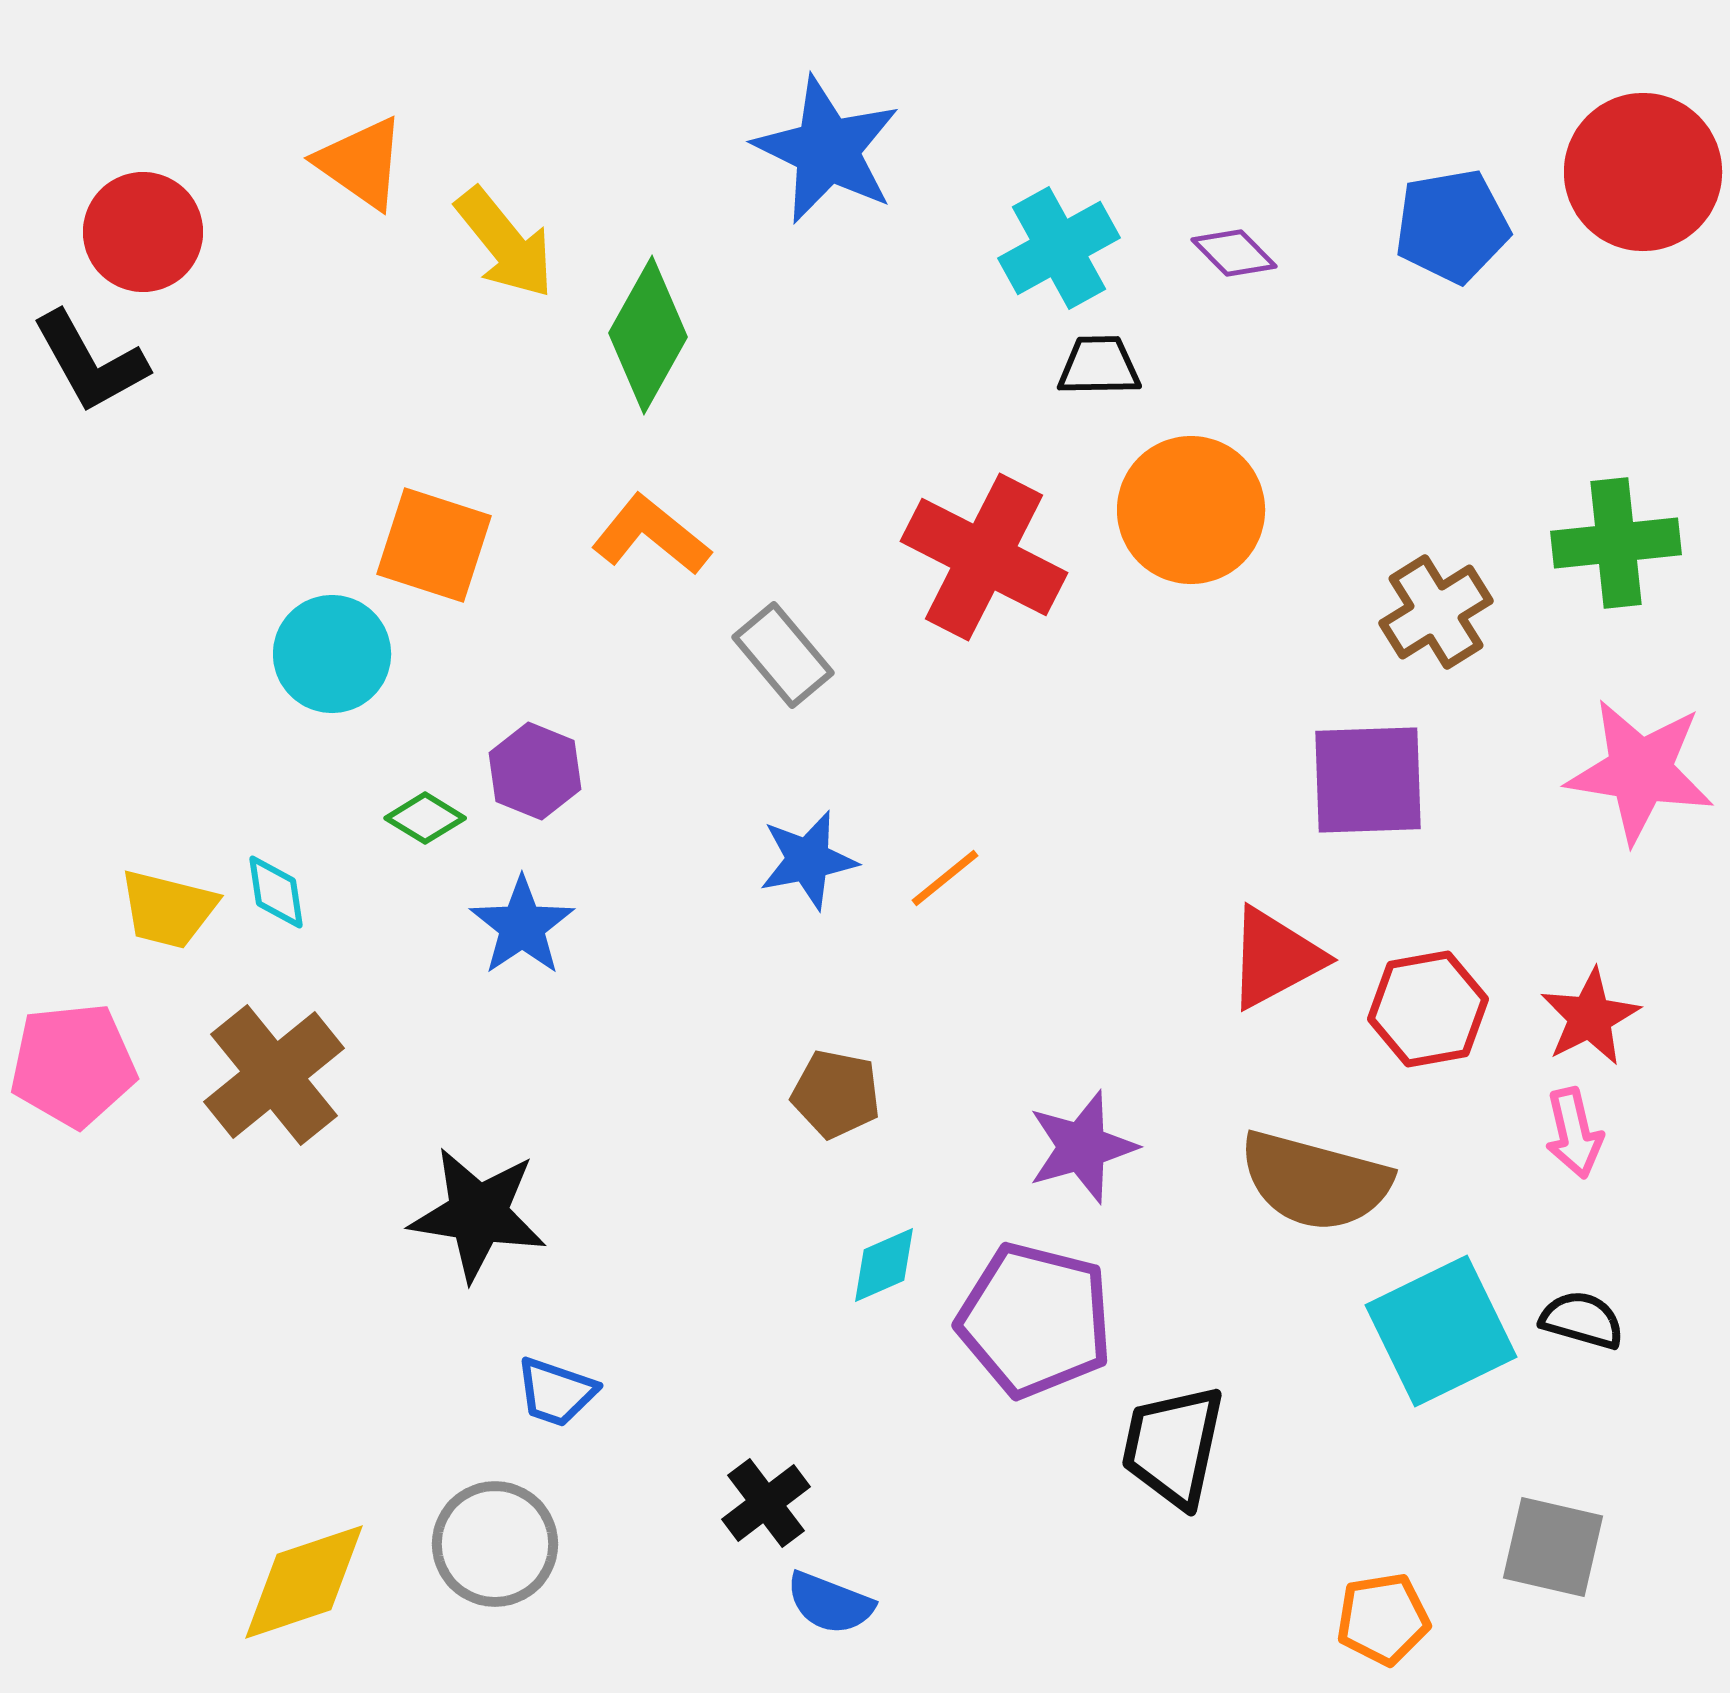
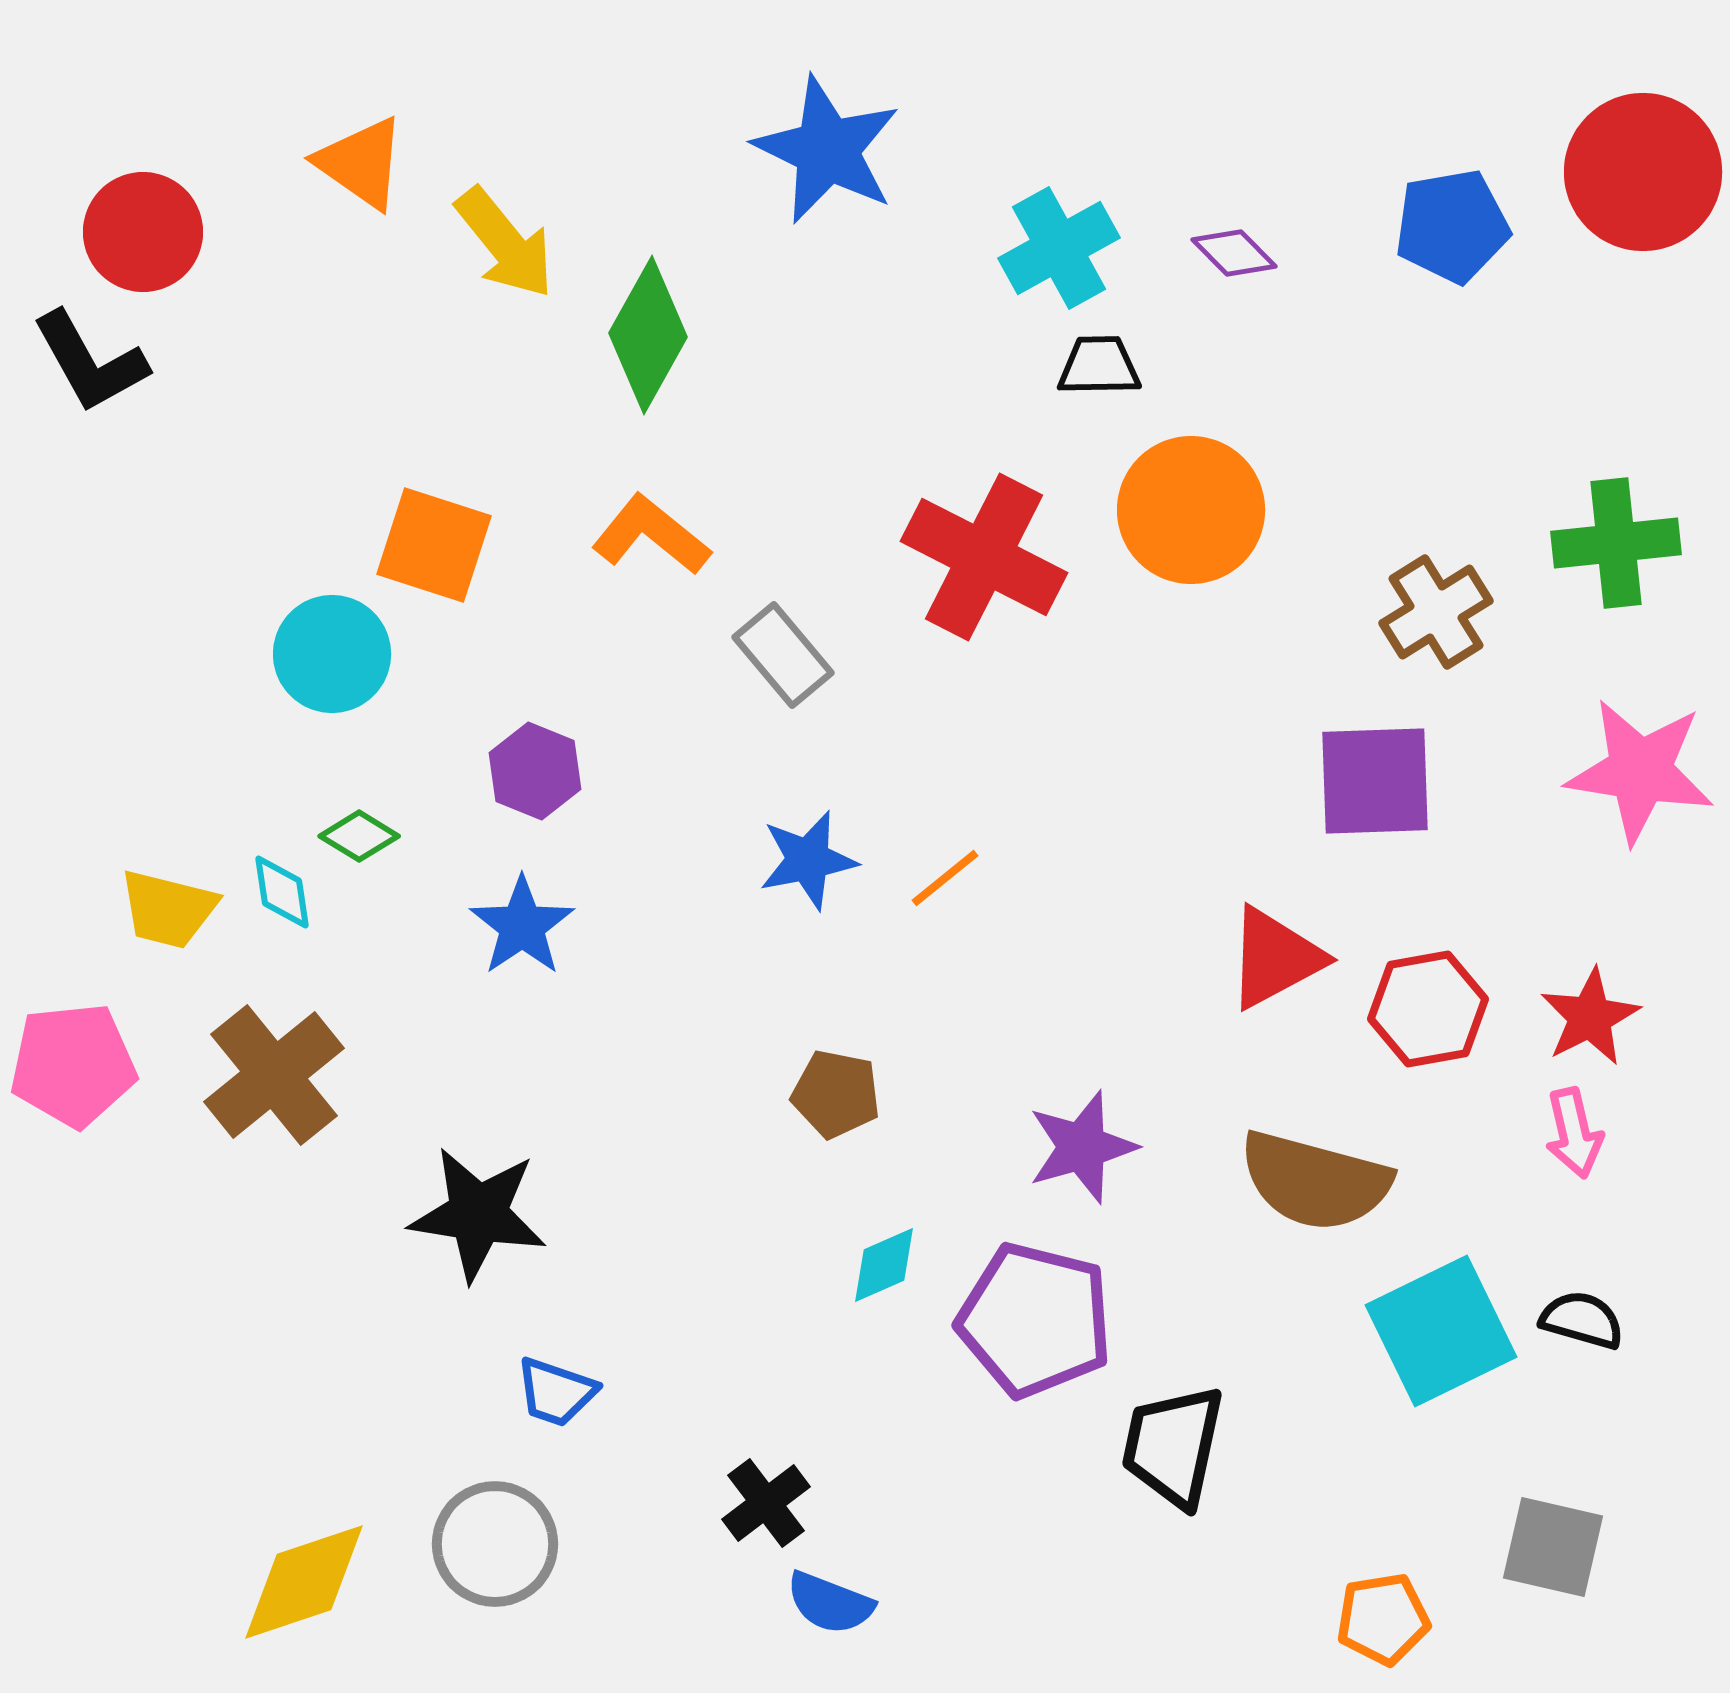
purple square at (1368, 780): moved 7 px right, 1 px down
green diamond at (425, 818): moved 66 px left, 18 px down
cyan diamond at (276, 892): moved 6 px right
